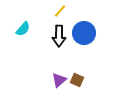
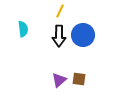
yellow line: rotated 16 degrees counterclockwise
cyan semicircle: rotated 49 degrees counterclockwise
blue circle: moved 1 px left, 2 px down
brown square: moved 2 px right, 1 px up; rotated 16 degrees counterclockwise
